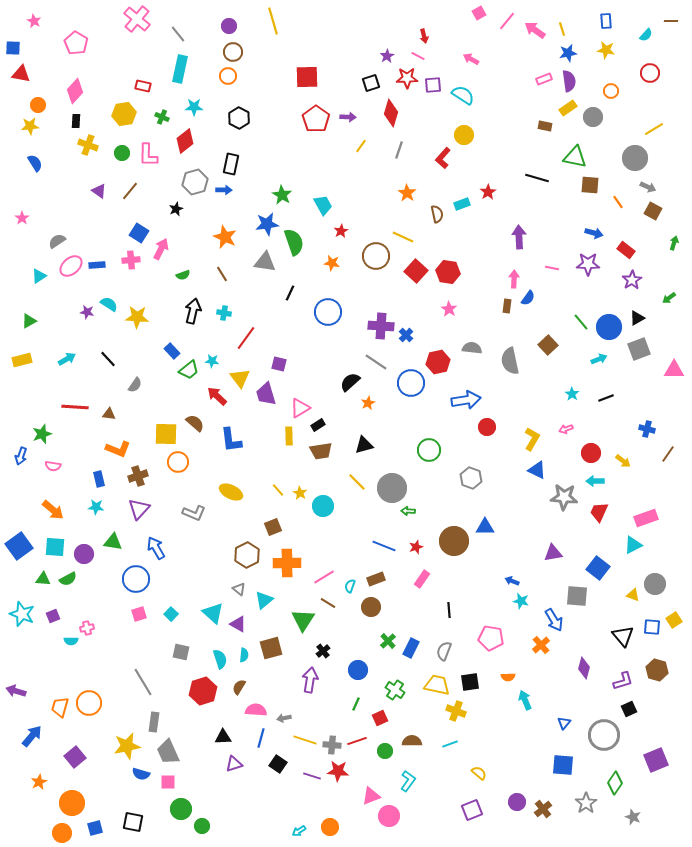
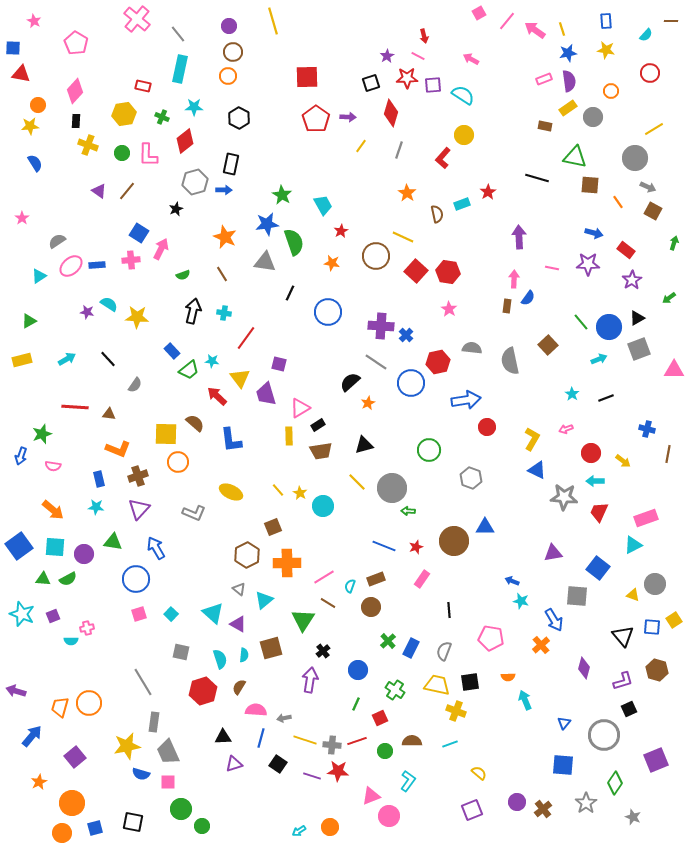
brown line at (130, 191): moved 3 px left
brown line at (668, 454): rotated 24 degrees counterclockwise
